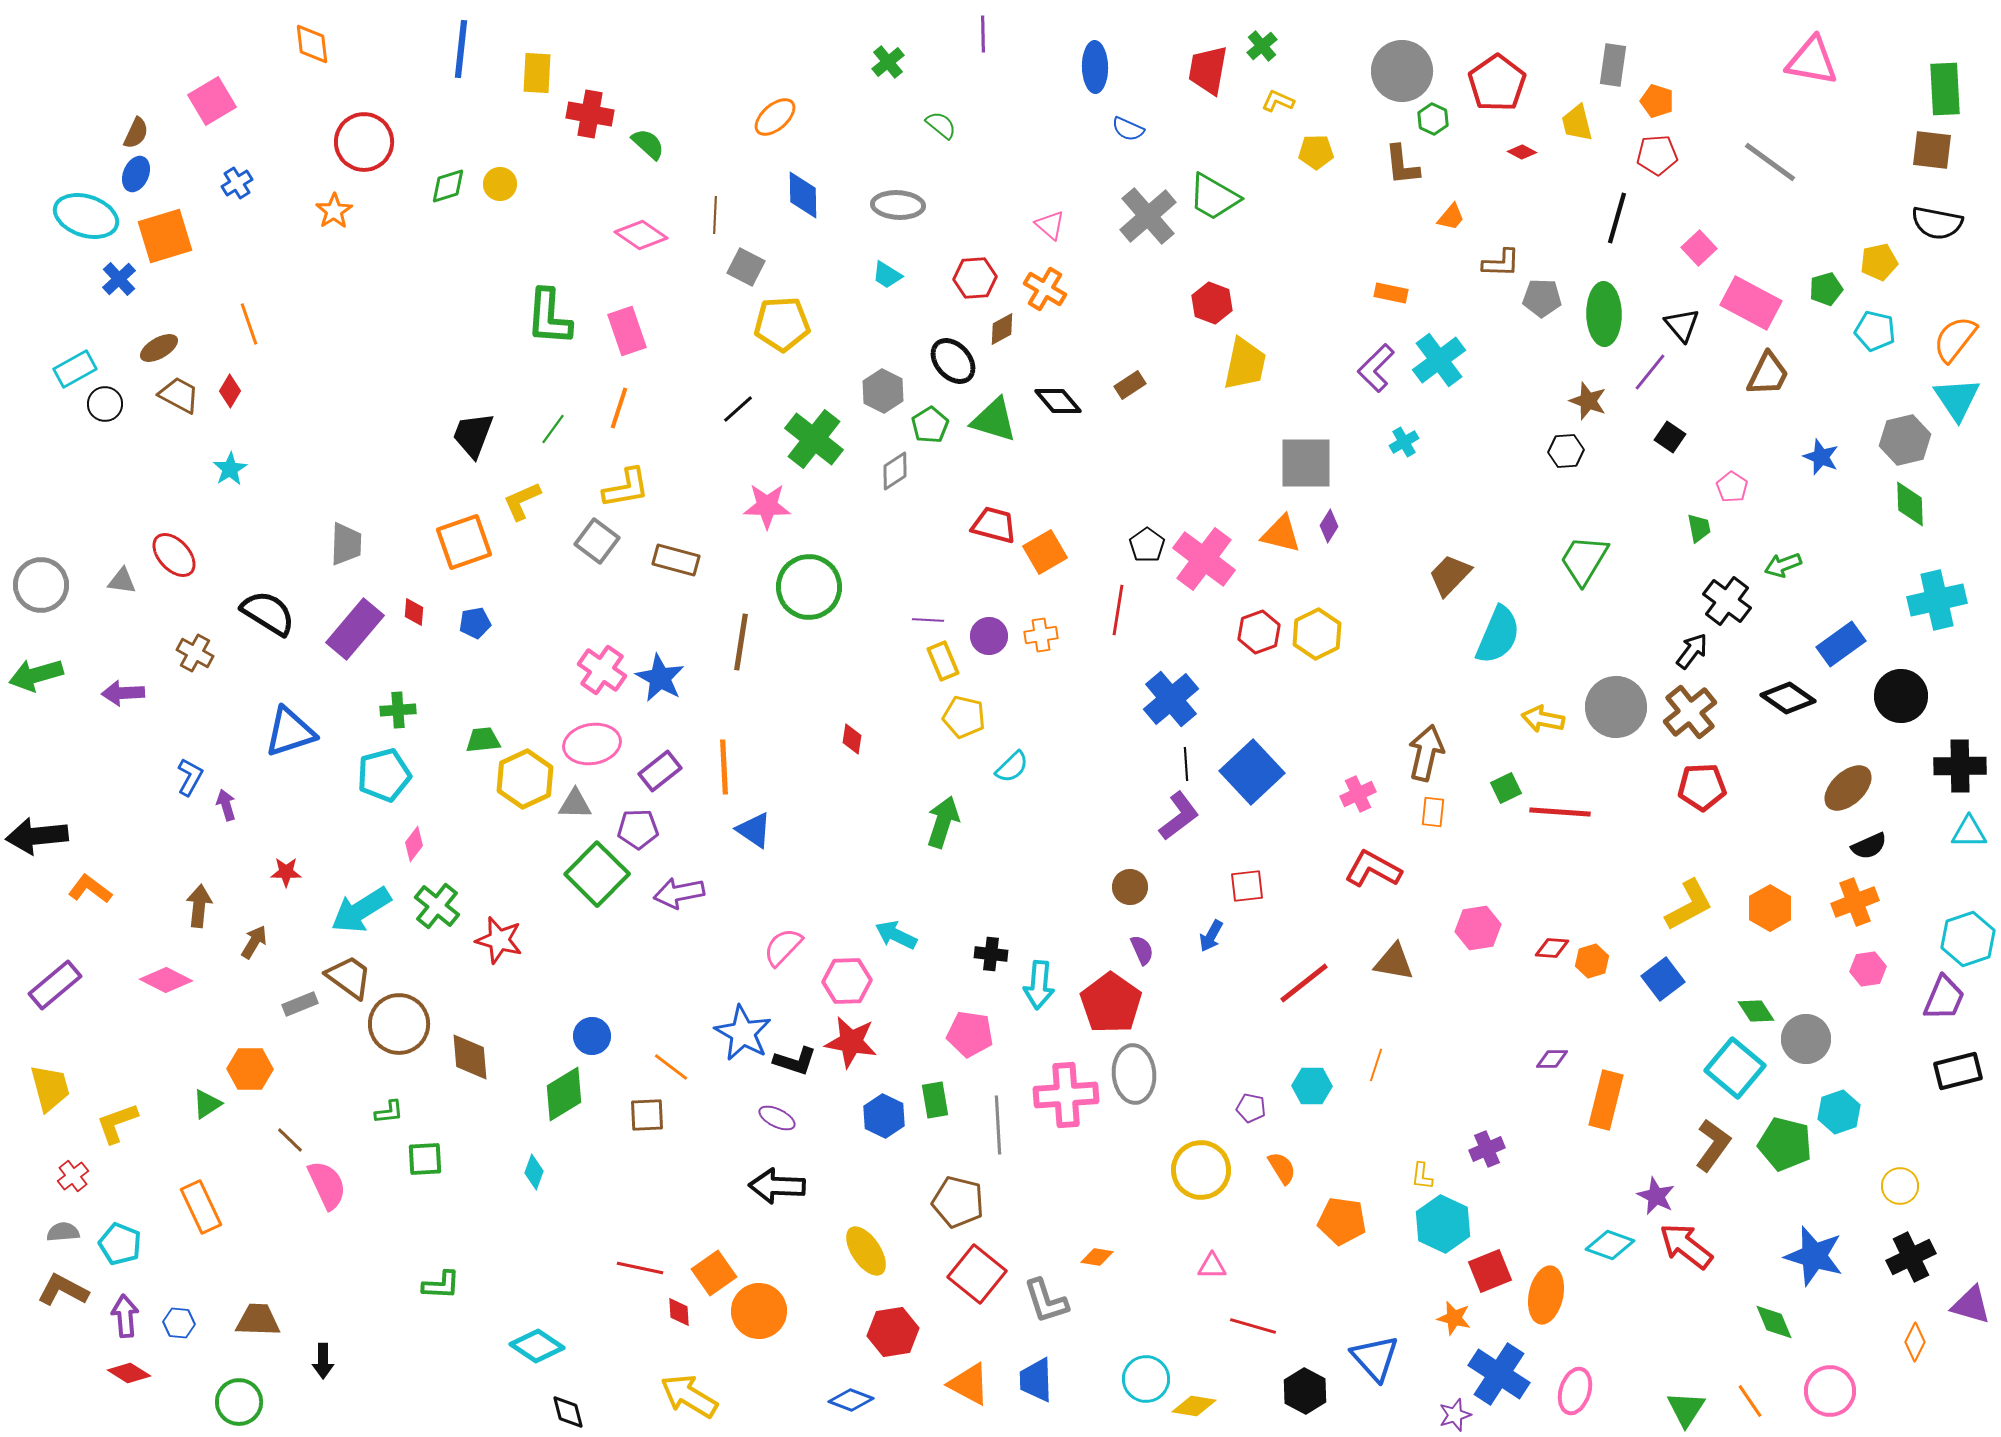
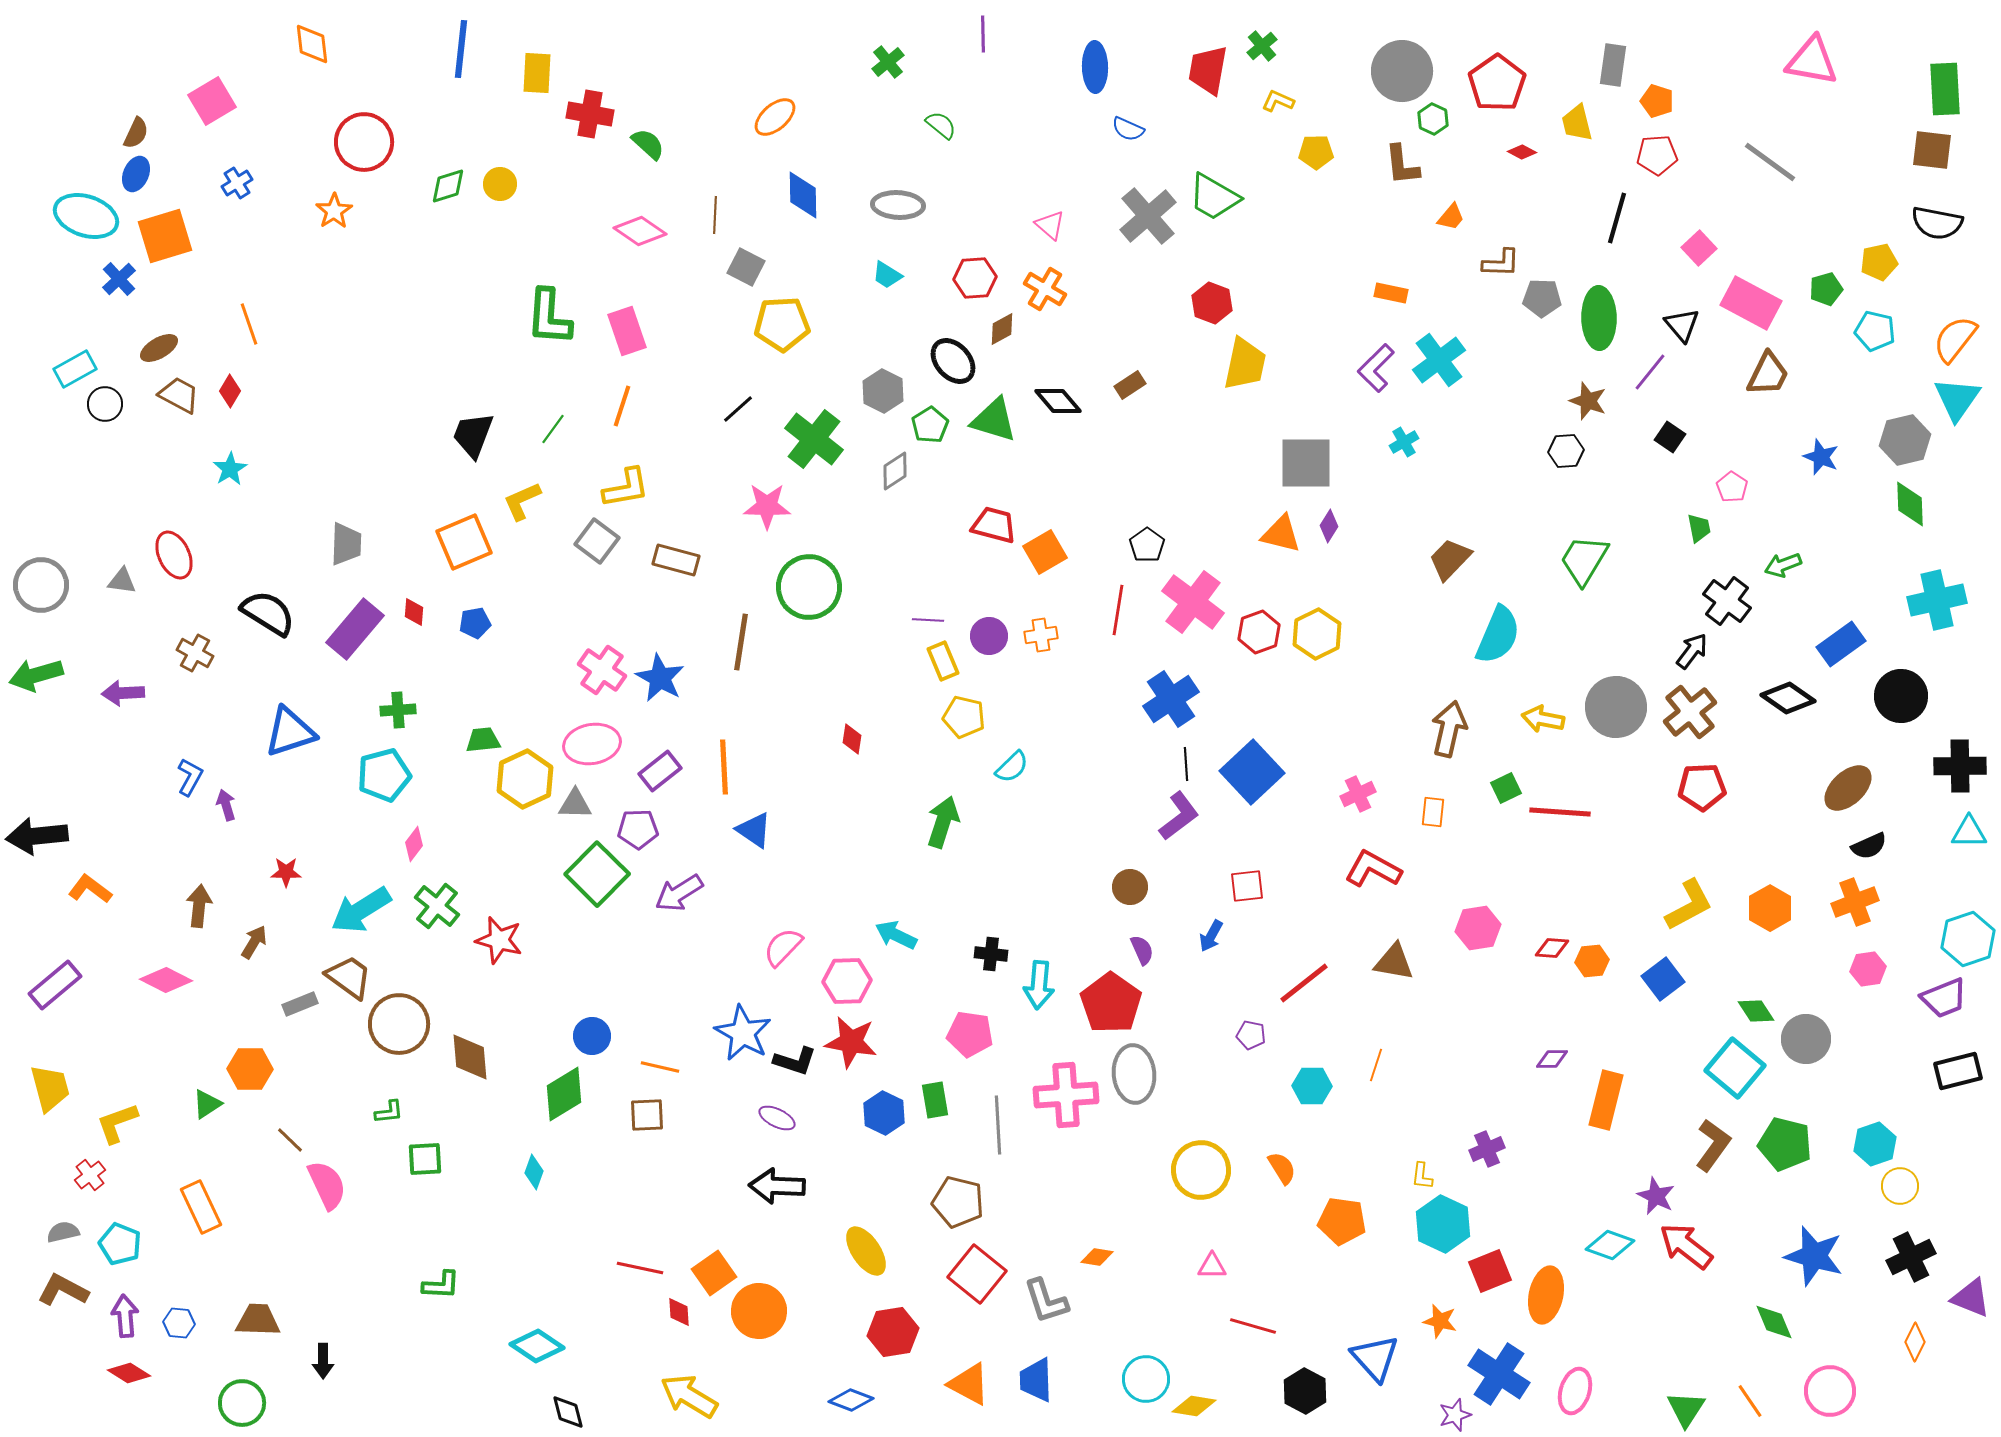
pink diamond at (641, 235): moved 1 px left, 4 px up
green ellipse at (1604, 314): moved 5 px left, 4 px down
cyan triangle at (1957, 399): rotated 9 degrees clockwise
orange line at (619, 408): moved 3 px right, 2 px up
orange square at (464, 542): rotated 4 degrees counterclockwise
red ellipse at (174, 555): rotated 18 degrees clockwise
pink cross at (1204, 559): moved 11 px left, 43 px down
brown trapezoid at (1450, 575): moved 16 px up
blue cross at (1171, 699): rotated 6 degrees clockwise
brown arrow at (1426, 753): moved 23 px right, 24 px up
purple arrow at (679, 893): rotated 21 degrees counterclockwise
orange hexagon at (1592, 961): rotated 12 degrees clockwise
purple trapezoid at (1944, 998): rotated 45 degrees clockwise
orange line at (671, 1067): moved 11 px left; rotated 24 degrees counterclockwise
purple pentagon at (1251, 1108): moved 73 px up
cyan hexagon at (1839, 1112): moved 36 px right, 32 px down
blue hexagon at (884, 1116): moved 3 px up
red cross at (73, 1176): moved 17 px right, 1 px up
gray semicircle at (63, 1232): rotated 8 degrees counterclockwise
purple triangle at (1971, 1305): moved 7 px up; rotated 6 degrees clockwise
orange star at (1454, 1318): moved 14 px left, 3 px down
green circle at (239, 1402): moved 3 px right, 1 px down
